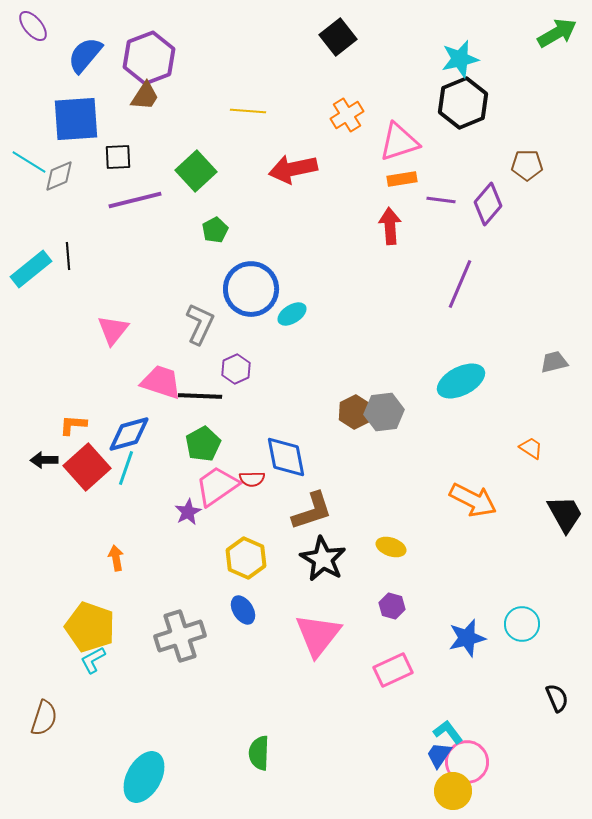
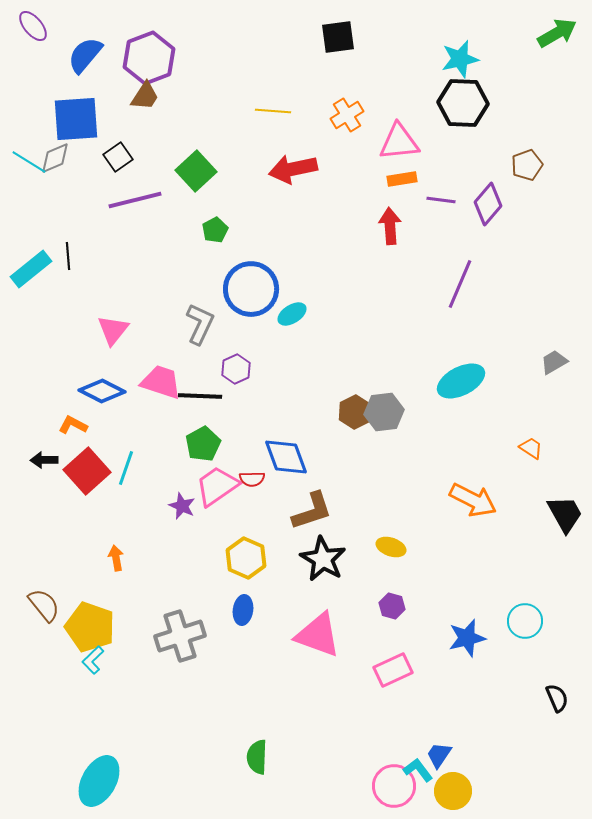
black square at (338, 37): rotated 30 degrees clockwise
black hexagon at (463, 103): rotated 24 degrees clockwise
yellow line at (248, 111): moved 25 px right
pink triangle at (399, 142): rotated 12 degrees clockwise
black square at (118, 157): rotated 32 degrees counterclockwise
brown pentagon at (527, 165): rotated 20 degrees counterclockwise
gray diamond at (59, 176): moved 4 px left, 18 px up
gray trapezoid at (554, 362): rotated 16 degrees counterclockwise
orange L-shape at (73, 425): rotated 24 degrees clockwise
blue diamond at (129, 434): moved 27 px left, 43 px up; rotated 42 degrees clockwise
blue diamond at (286, 457): rotated 9 degrees counterclockwise
red square at (87, 467): moved 4 px down
purple star at (188, 512): moved 6 px left, 6 px up; rotated 20 degrees counterclockwise
blue ellipse at (243, 610): rotated 40 degrees clockwise
cyan circle at (522, 624): moved 3 px right, 3 px up
pink triangle at (318, 635): rotated 48 degrees counterclockwise
cyan L-shape at (93, 660): rotated 16 degrees counterclockwise
brown semicircle at (44, 718): moved 113 px up; rotated 57 degrees counterclockwise
cyan L-shape at (448, 732): moved 30 px left, 38 px down
green semicircle at (259, 753): moved 2 px left, 4 px down
pink circle at (467, 762): moved 73 px left, 24 px down
cyan ellipse at (144, 777): moved 45 px left, 4 px down
